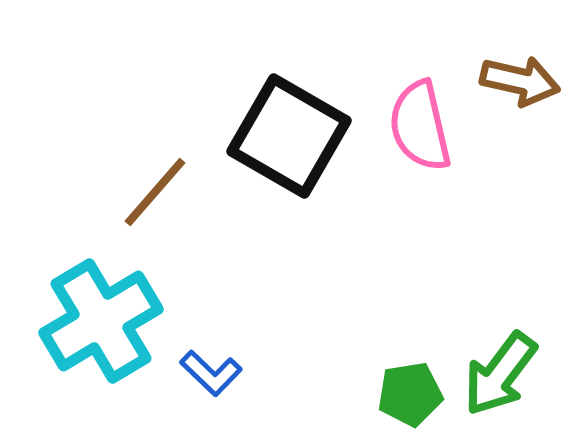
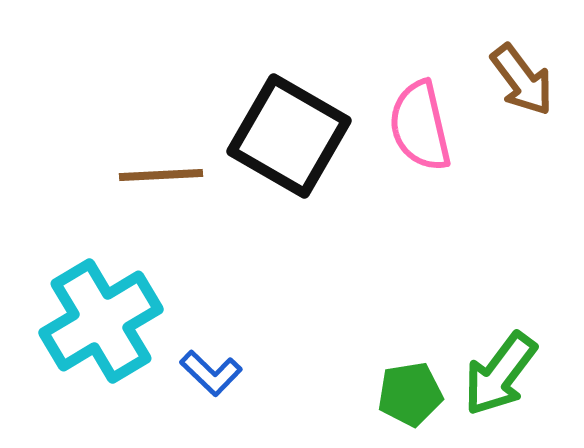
brown arrow: moved 2 px right, 1 px up; rotated 40 degrees clockwise
brown line: moved 6 px right, 17 px up; rotated 46 degrees clockwise
